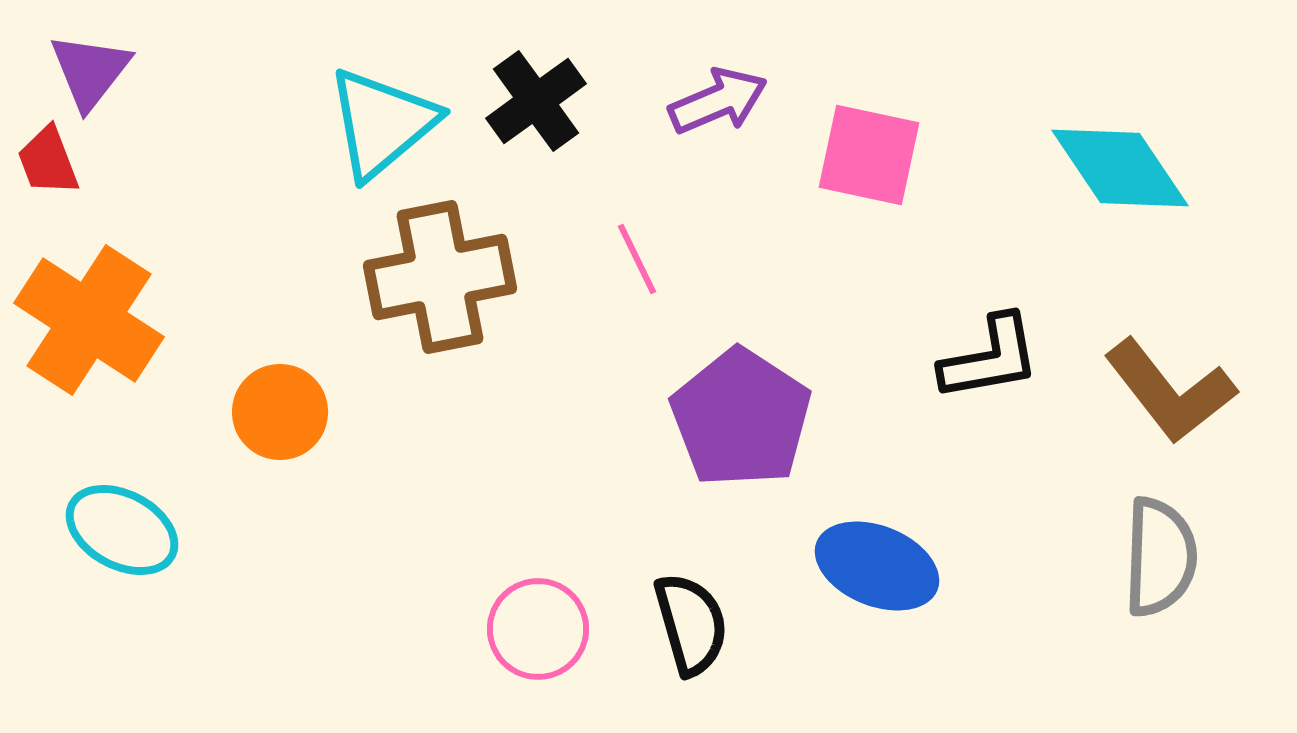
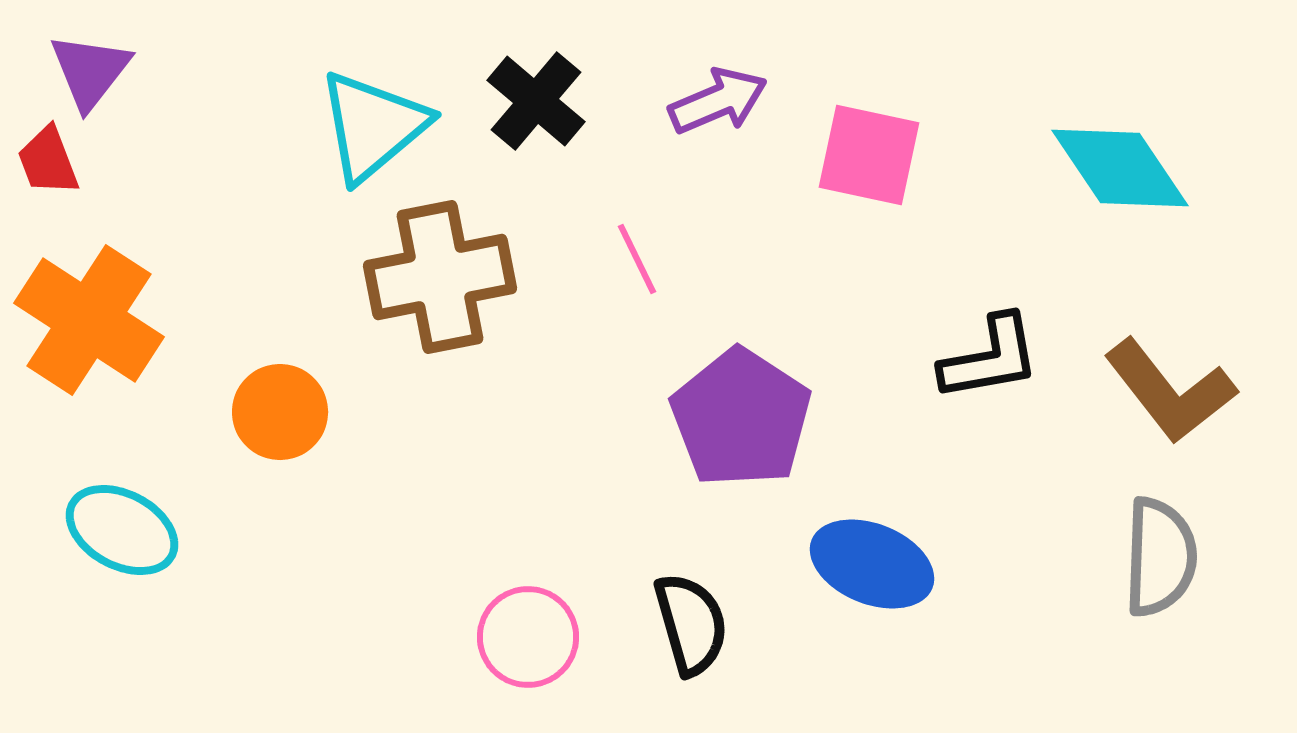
black cross: rotated 14 degrees counterclockwise
cyan triangle: moved 9 px left, 3 px down
blue ellipse: moved 5 px left, 2 px up
pink circle: moved 10 px left, 8 px down
